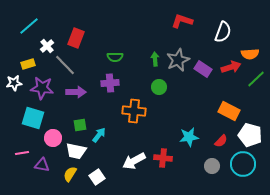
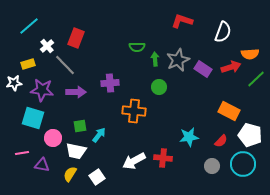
green semicircle: moved 22 px right, 10 px up
purple star: moved 2 px down
green square: moved 1 px down
